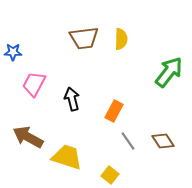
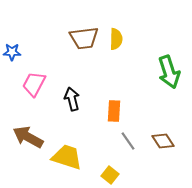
yellow semicircle: moved 5 px left
blue star: moved 1 px left
green arrow: rotated 124 degrees clockwise
orange rectangle: rotated 25 degrees counterclockwise
